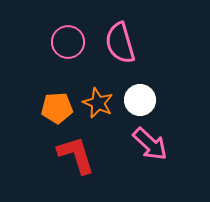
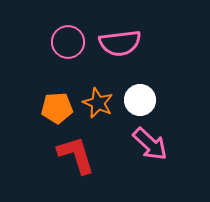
pink semicircle: rotated 81 degrees counterclockwise
